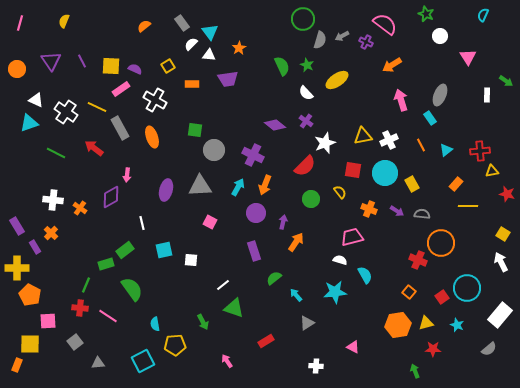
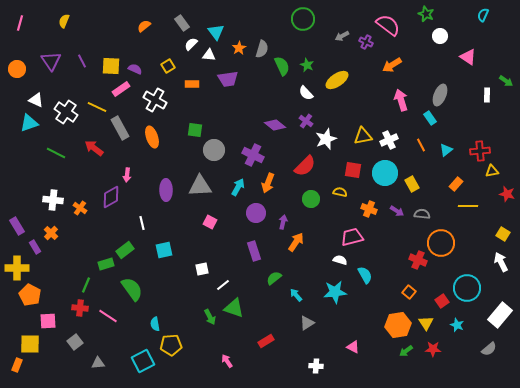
pink semicircle at (385, 24): moved 3 px right, 1 px down
cyan triangle at (210, 32): moved 6 px right
gray semicircle at (320, 40): moved 58 px left, 9 px down
pink triangle at (468, 57): rotated 24 degrees counterclockwise
white star at (325, 143): moved 1 px right, 4 px up
orange arrow at (265, 185): moved 3 px right, 2 px up
purple ellipse at (166, 190): rotated 15 degrees counterclockwise
yellow semicircle at (340, 192): rotated 40 degrees counterclockwise
white square at (191, 260): moved 11 px right, 9 px down; rotated 16 degrees counterclockwise
red square at (442, 297): moved 4 px down
green arrow at (203, 322): moved 7 px right, 5 px up
yellow triangle at (426, 323): rotated 49 degrees counterclockwise
yellow pentagon at (175, 345): moved 4 px left
green arrow at (415, 371): moved 9 px left, 20 px up; rotated 104 degrees counterclockwise
